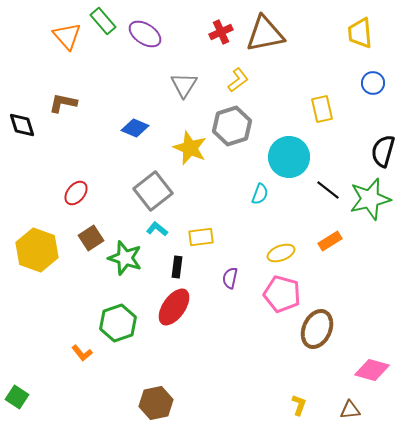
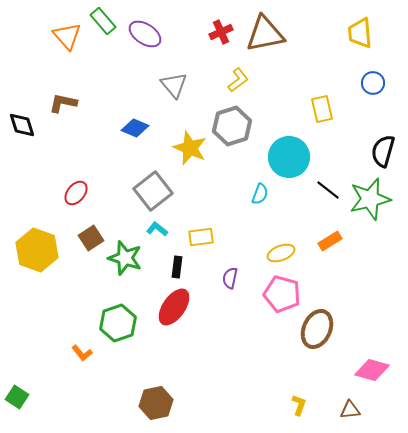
gray triangle at (184, 85): moved 10 px left; rotated 12 degrees counterclockwise
